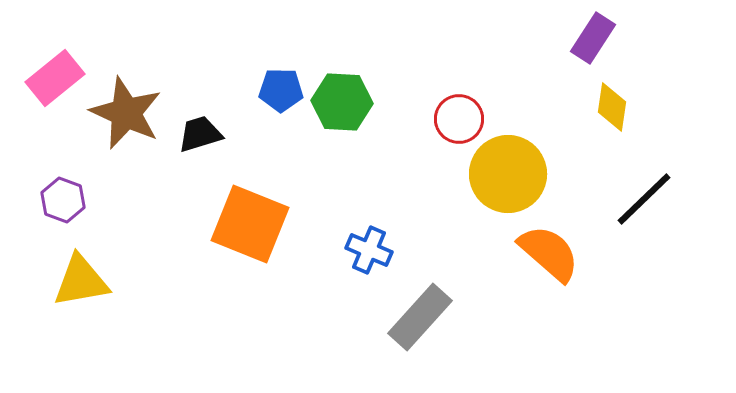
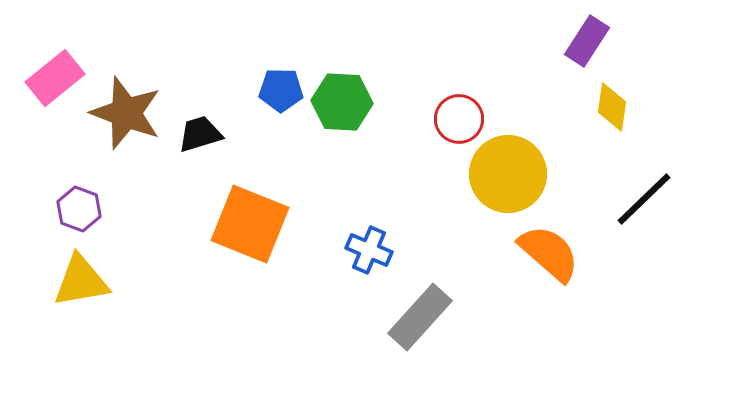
purple rectangle: moved 6 px left, 3 px down
brown star: rotated 4 degrees counterclockwise
purple hexagon: moved 16 px right, 9 px down
